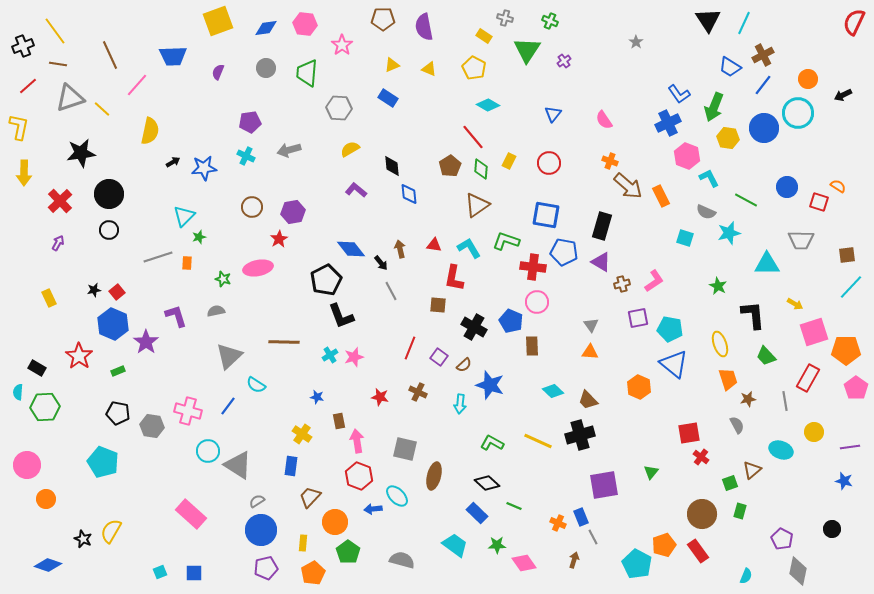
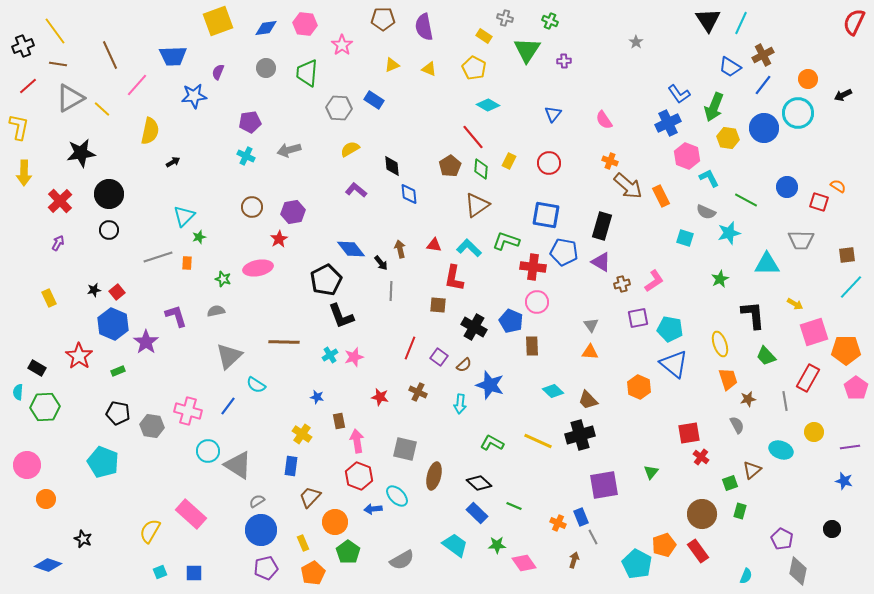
cyan line at (744, 23): moved 3 px left
purple cross at (564, 61): rotated 32 degrees clockwise
gray triangle at (70, 98): rotated 12 degrees counterclockwise
blue rectangle at (388, 98): moved 14 px left, 2 px down
blue star at (204, 168): moved 10 px left, 72 px up
cyan L-shape at (469, 248): rotated 15 degrees counterclockwise
green star at (718, 286): moved 2 px right, 7 px up; rotated 18 degrees clockwise
gray line at (391, 291): rotated 30 degrees clockwise
black diamond at (487, 483): moved 8 px left
yellow semicircle at (111, 531): moved 39 px right
yellow rectangle at (303, 543): rotated 28 degrees counterclockwise
gray semicircle at (402, 560): rotated 135 degrees clockwise
